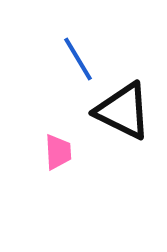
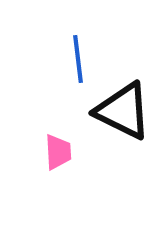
blue line: rotated 24 degrees clockwise
